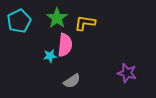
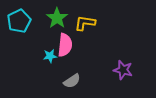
purple star: moved 4 px left, 3 px up
